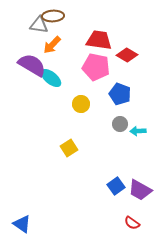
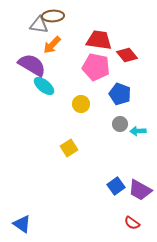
red diamond: rotated 20 degrees clockwise
cyan ellipse: moved 7 px left, 8 px down
